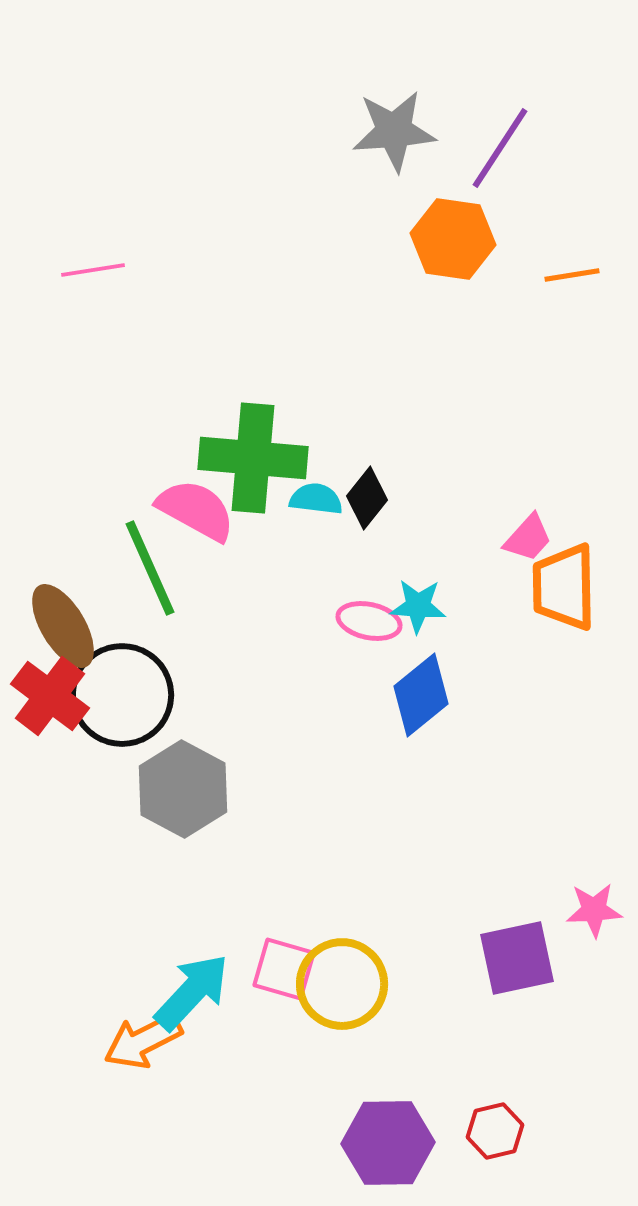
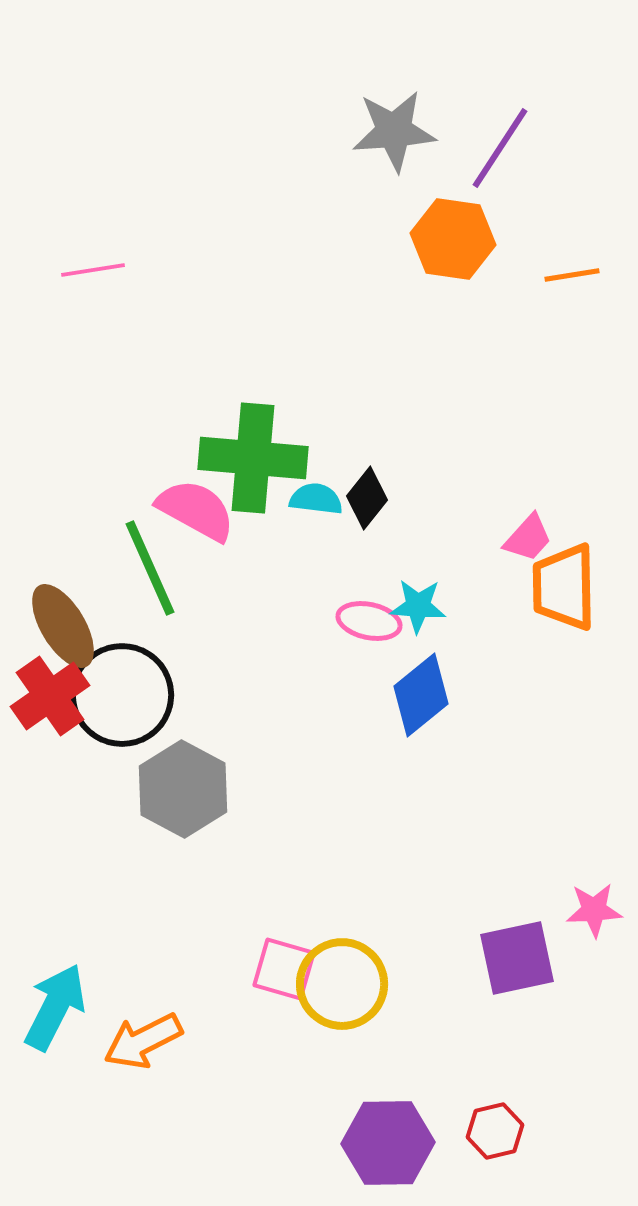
red cross: rotated 18 degrees clockwise
cyan arrow: moved 137 px left, 15 px down; rotated 16 degrees counterclockwise
